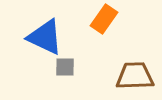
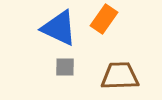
blue triangle: moved 14 px right, 9 px up
brown trapezoid: moved 15 px left
